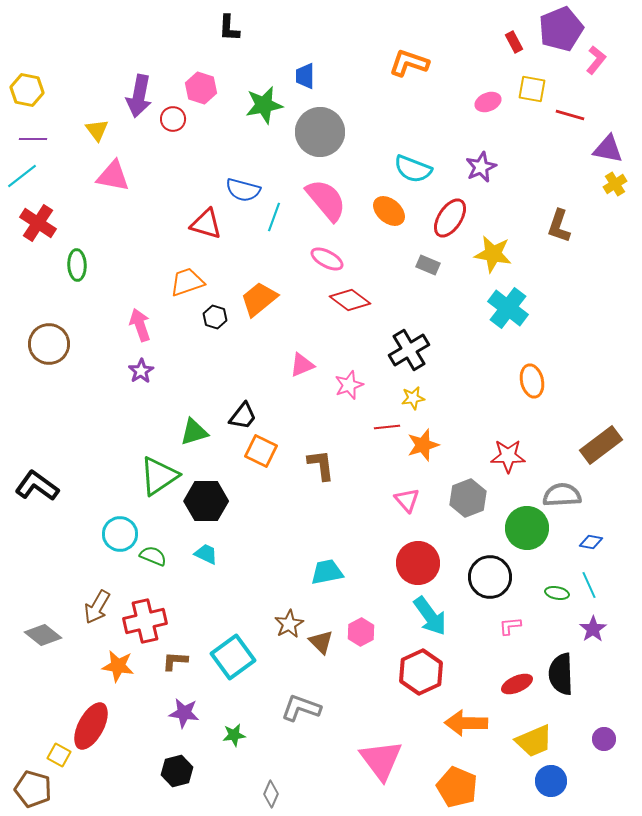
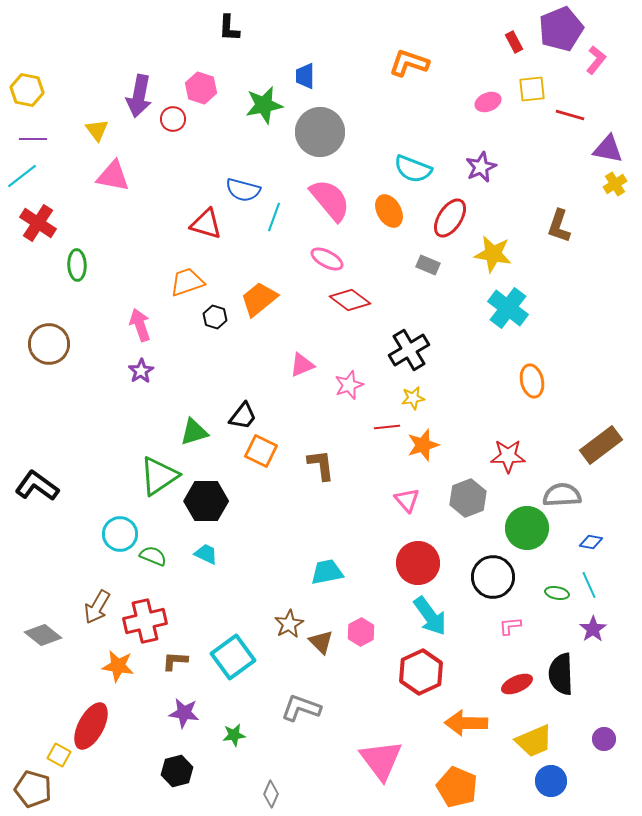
yellow square at (532, 89): rotated 16 degrees counterclockwise
pink semicircle at (326, 200): moved 4 px right
orange ellipse at (389, 211): rotated 20 degrees clockwise
black circle at (490, 577): moved 3 px right
